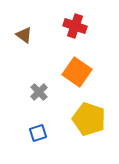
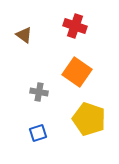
gray cross: rotated 36 degrees counterclockwise
